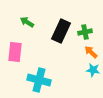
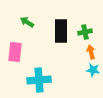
black rectangle: rotated 25 degrees counterclockwise
orange arrow: rotated 32 degrees clockwise
cyan cross: rotated 20 degrees counterclockwise
